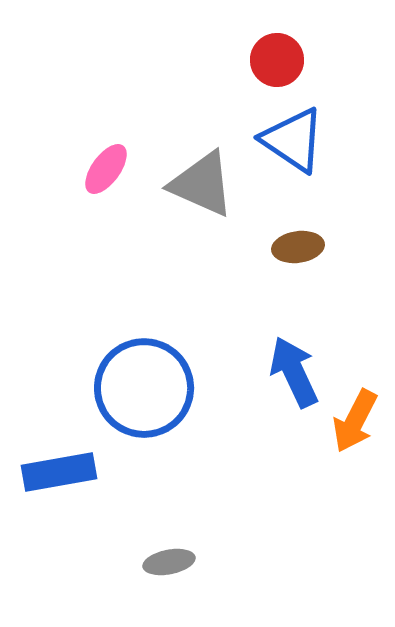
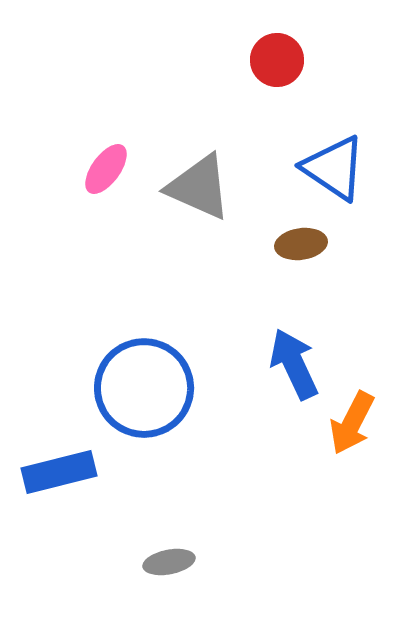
blue triangle: moved 41 px right, 28 px down
gray triangle: moved 3 px left, 3 px down
brown ellipse: moved 3 px right, 3 px up
blue arrow: moved 8 px up
orange arrow: moved 3 px left, 2 px down
blue rectangle: rotated 4 degrees counterclockwise
